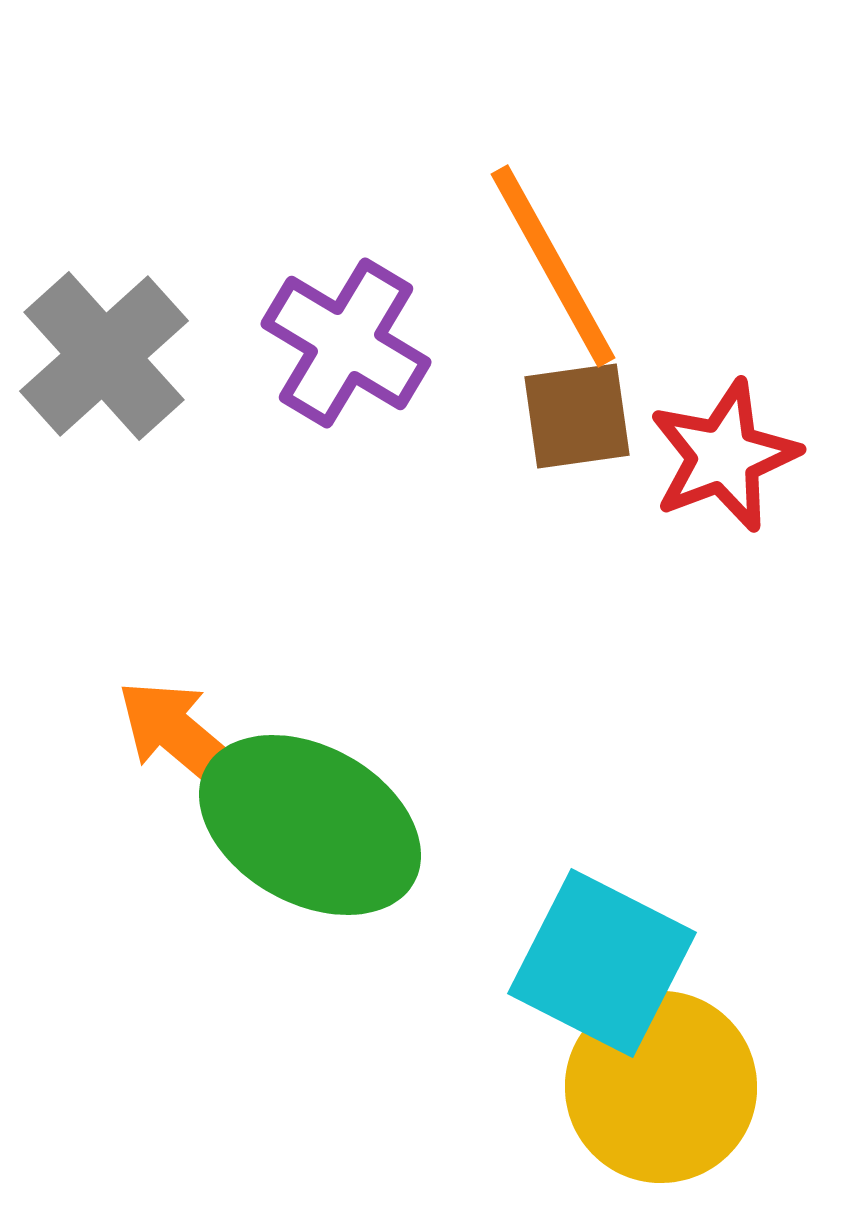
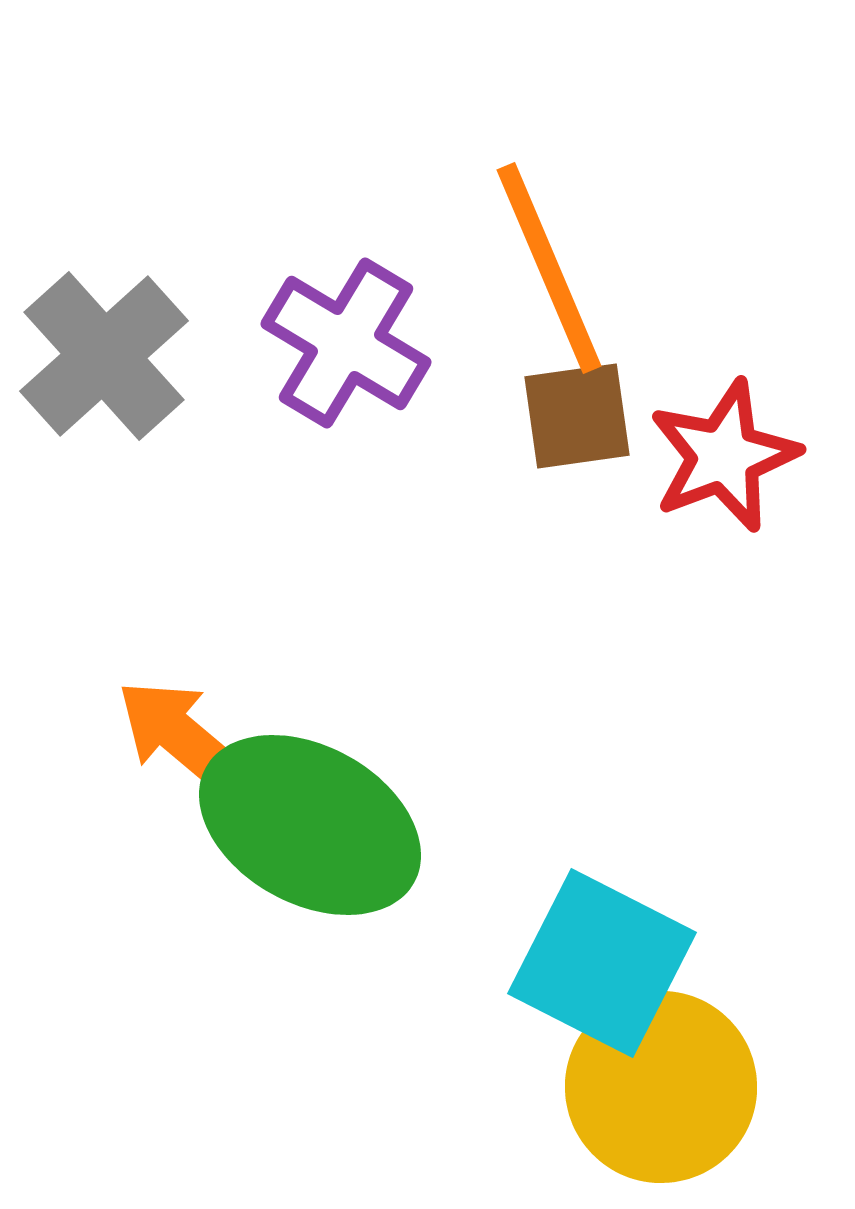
orange line: moved 4 px left, 2 px down; rotated 6 degrees clockwise
